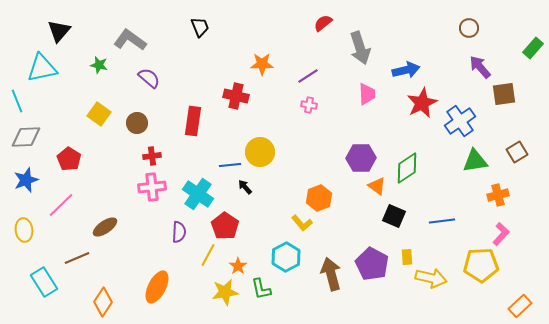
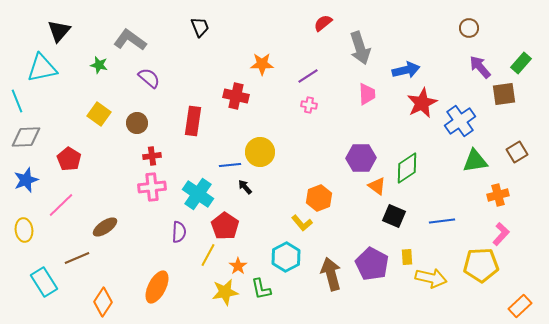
green rectangle at (533, 48): moved 12 px left, 15 px down
